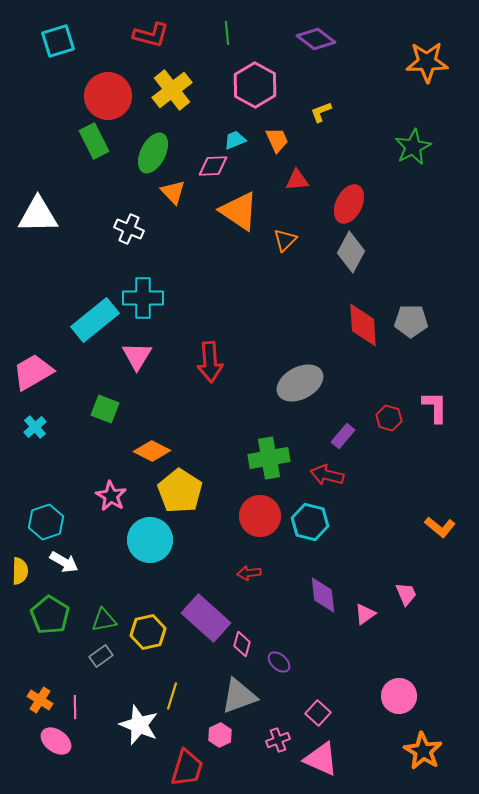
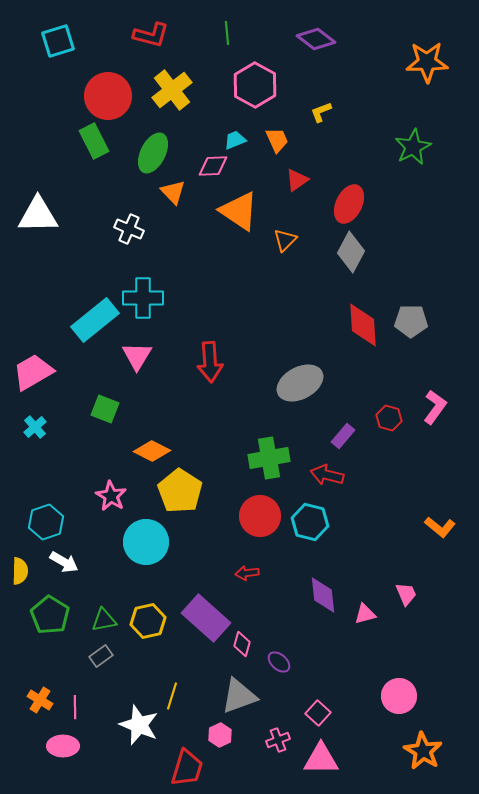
red triangle at (297, 180): rotated 30 degrees counterclockwise
pink L-shape at (435, 407): rotated 36 degrees clockwise
cyan circle at (150, 540): moved 4 px left, 2 px down
red arrow at (249, 573): moved 2 px left
pink triangle at (365, 614): rotated 20 degrees clockwise
yellow hexagon at (148, 632): moved 11 px up
pink ellipse at (56, 741): moved 7 px right, 5 px down; rotated 36 degrees counterclockwise
pink triangle at (321, 759): rotated 24 degrees counterclockwise
